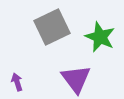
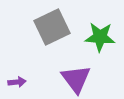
green star: rotated 20 degrees counterclockwise
purple arrow: rotated 102 degrees clockwise
